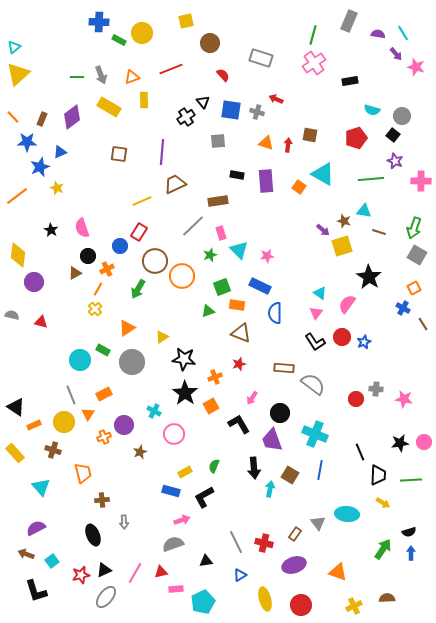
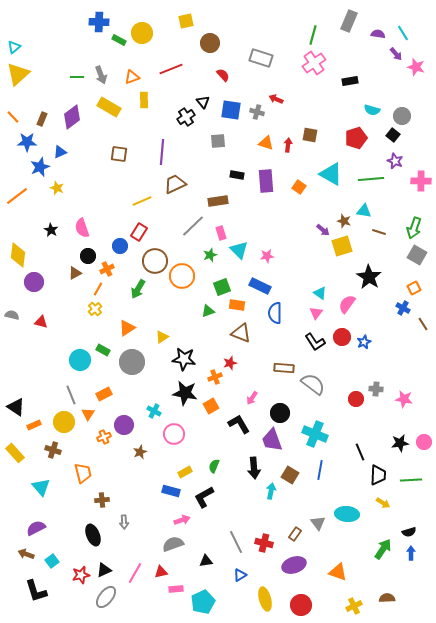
cyan triangle at (323, 174): moved 8 px right
red star at (239, 364): moved 9 px left, 1 px up
black star at (185, 393): rotated 25 degrees counterclockwise
cyan arrow at (270, 489): moved 1 px right, 2 px down
